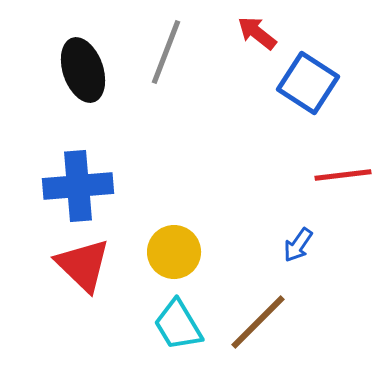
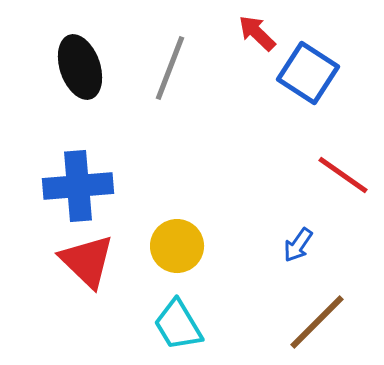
red arrow: rotated 6 degrees clockwise
gray line: moved 4 px right, 16 px down
black ellipse: moved 3 px left, 3 px up
blue square: moved 10 px up
red line: rotated 42 degrees clockwise
yellow circle: moved 3 px right, 6 px up
red triangle: moved 4 px right, 4 px up
brown line: moved 59 px right
